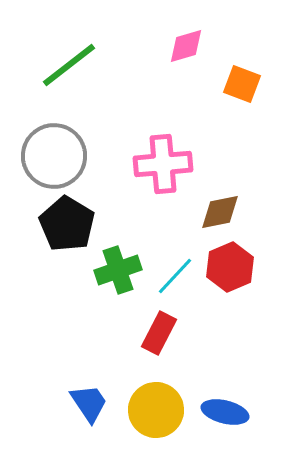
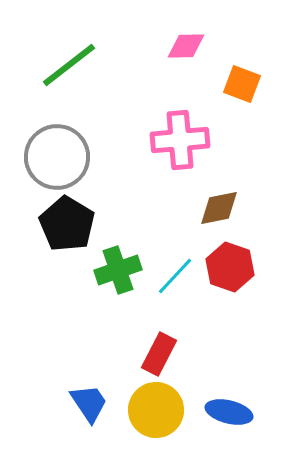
pink diamond: rotated 15 degrees clockwise
gray circle: moved 3 px right, 1 px down
pink cross: moved 17 px right, 24 px up
brown diamond: moved 1 px left, 4 px up
red hexagon: rotated 18 degrees counterclockwise
red rectangle: moved 21 px down
blue ellipse: moved 4 px right
